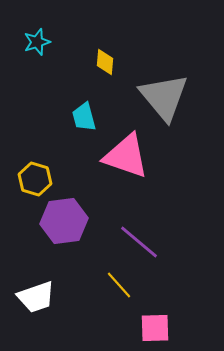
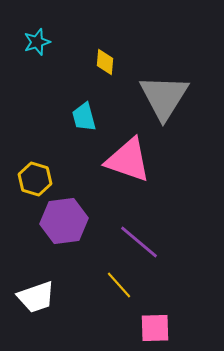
gray triangle: rotated 12 degrees clockwise
pink triangle: moved 2 px right, 4 px down
